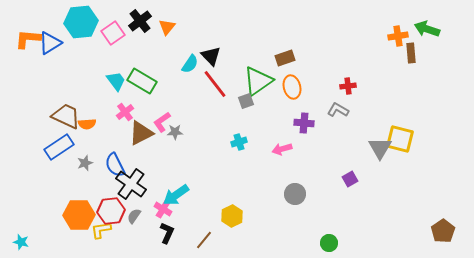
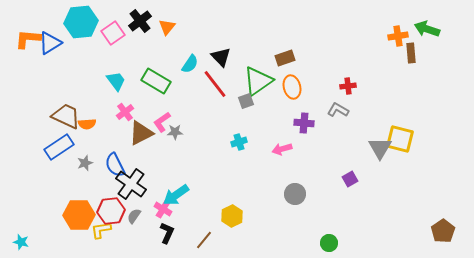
black triangle at (211, 56): moved 10 px right, 1 px down
green rectangle at (142, 81): moved 14 px right
